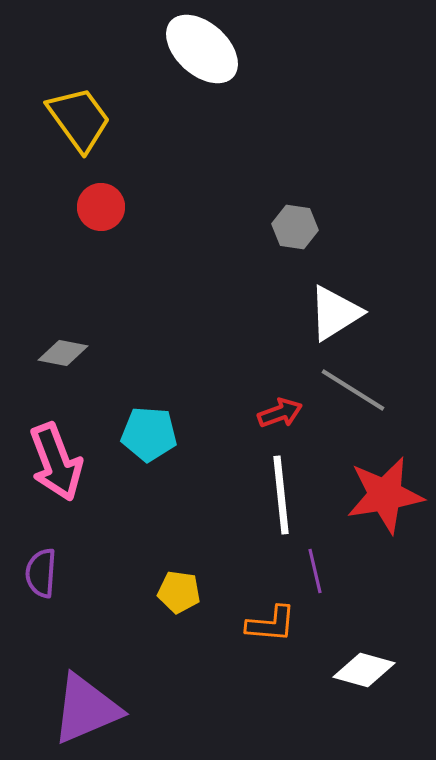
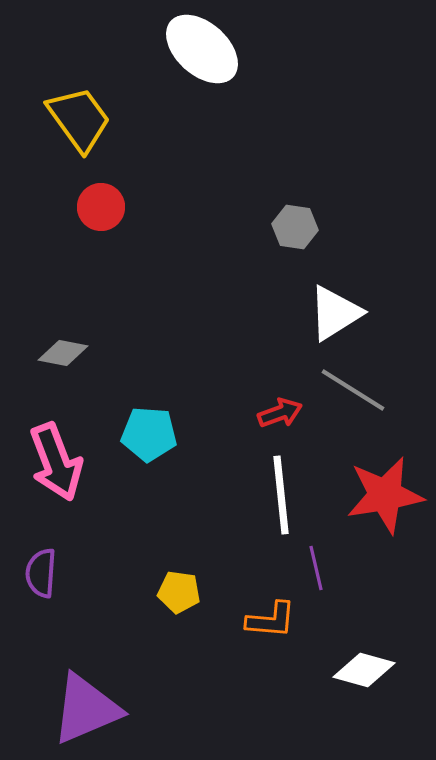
purple line: moved 1 px right, 3 px up
orange L-shape: moved 4 px up
